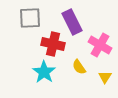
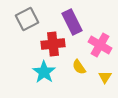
gray square: moved 3 px left, 1 px down; rotated 25 degrees counterclockwise
red cross: rotated 20 degrees counterclockwise
